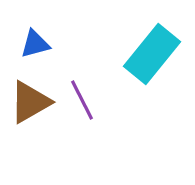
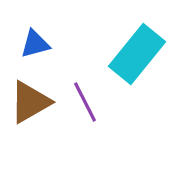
cyan rectangle: moved 15 px left
purple line: moved 3 px right, 2 px down
